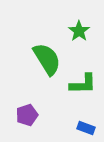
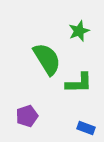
green star: rotated 15 degrees clockwise
green L-shape: moved 4 px left, 1 px up
purple pentagon: moved 1 px down
